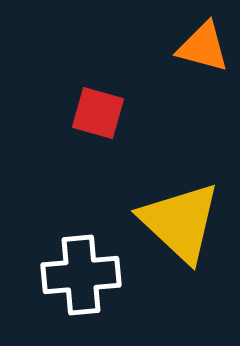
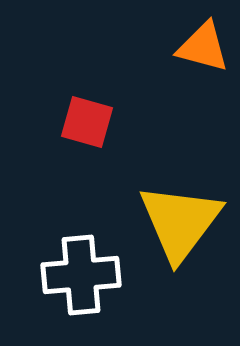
red square: moved 11 px left, 9 px down
yellow triangle: rotated 24 degrees clockwise
